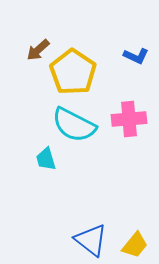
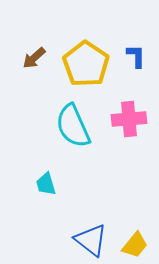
brown arrow: moved 4 px left, 8 px down
blue L-shape: rotated 115 degrees counterclockwise
yellow pentagon: moved 13 px right, 8 px up
cyan semicircle: moved 1 px left, 1 px down; rotated 39 degrees clockwise
cyan trapezoid: moved 25 px down
